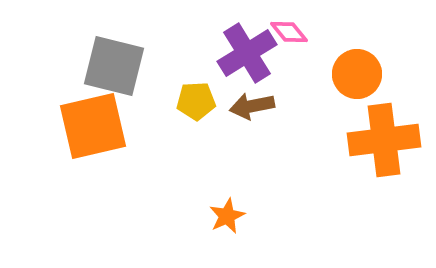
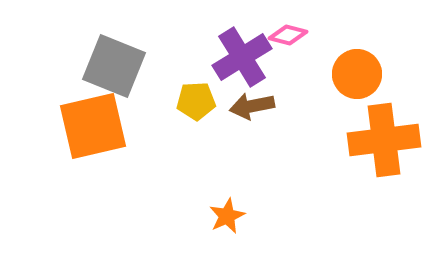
pink diamond: moved 1 px left, 3 px down; rotated 36 degrees counterclockwise
purple cross: moved 5 px left, 4 px down
gray square: rotated 8 degrees clockwise
